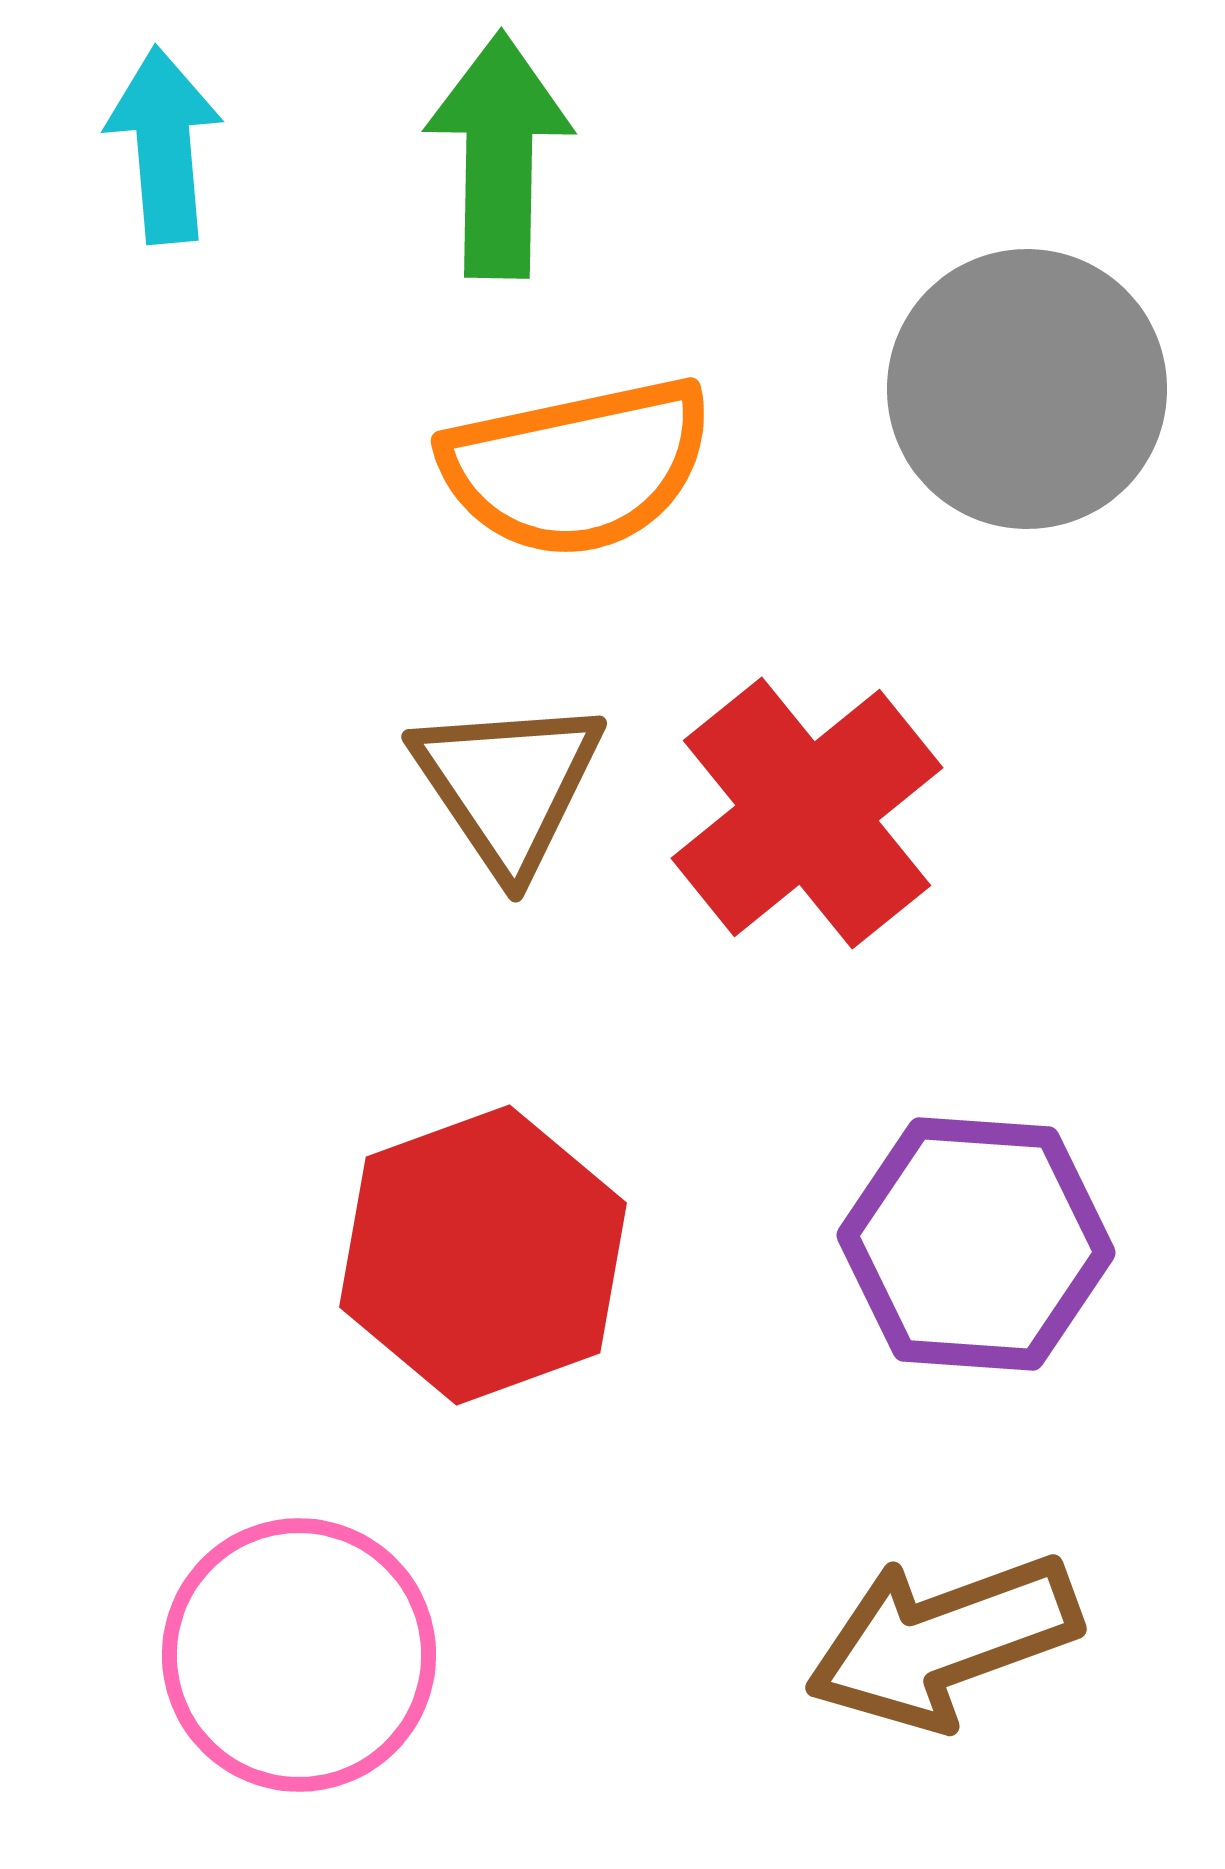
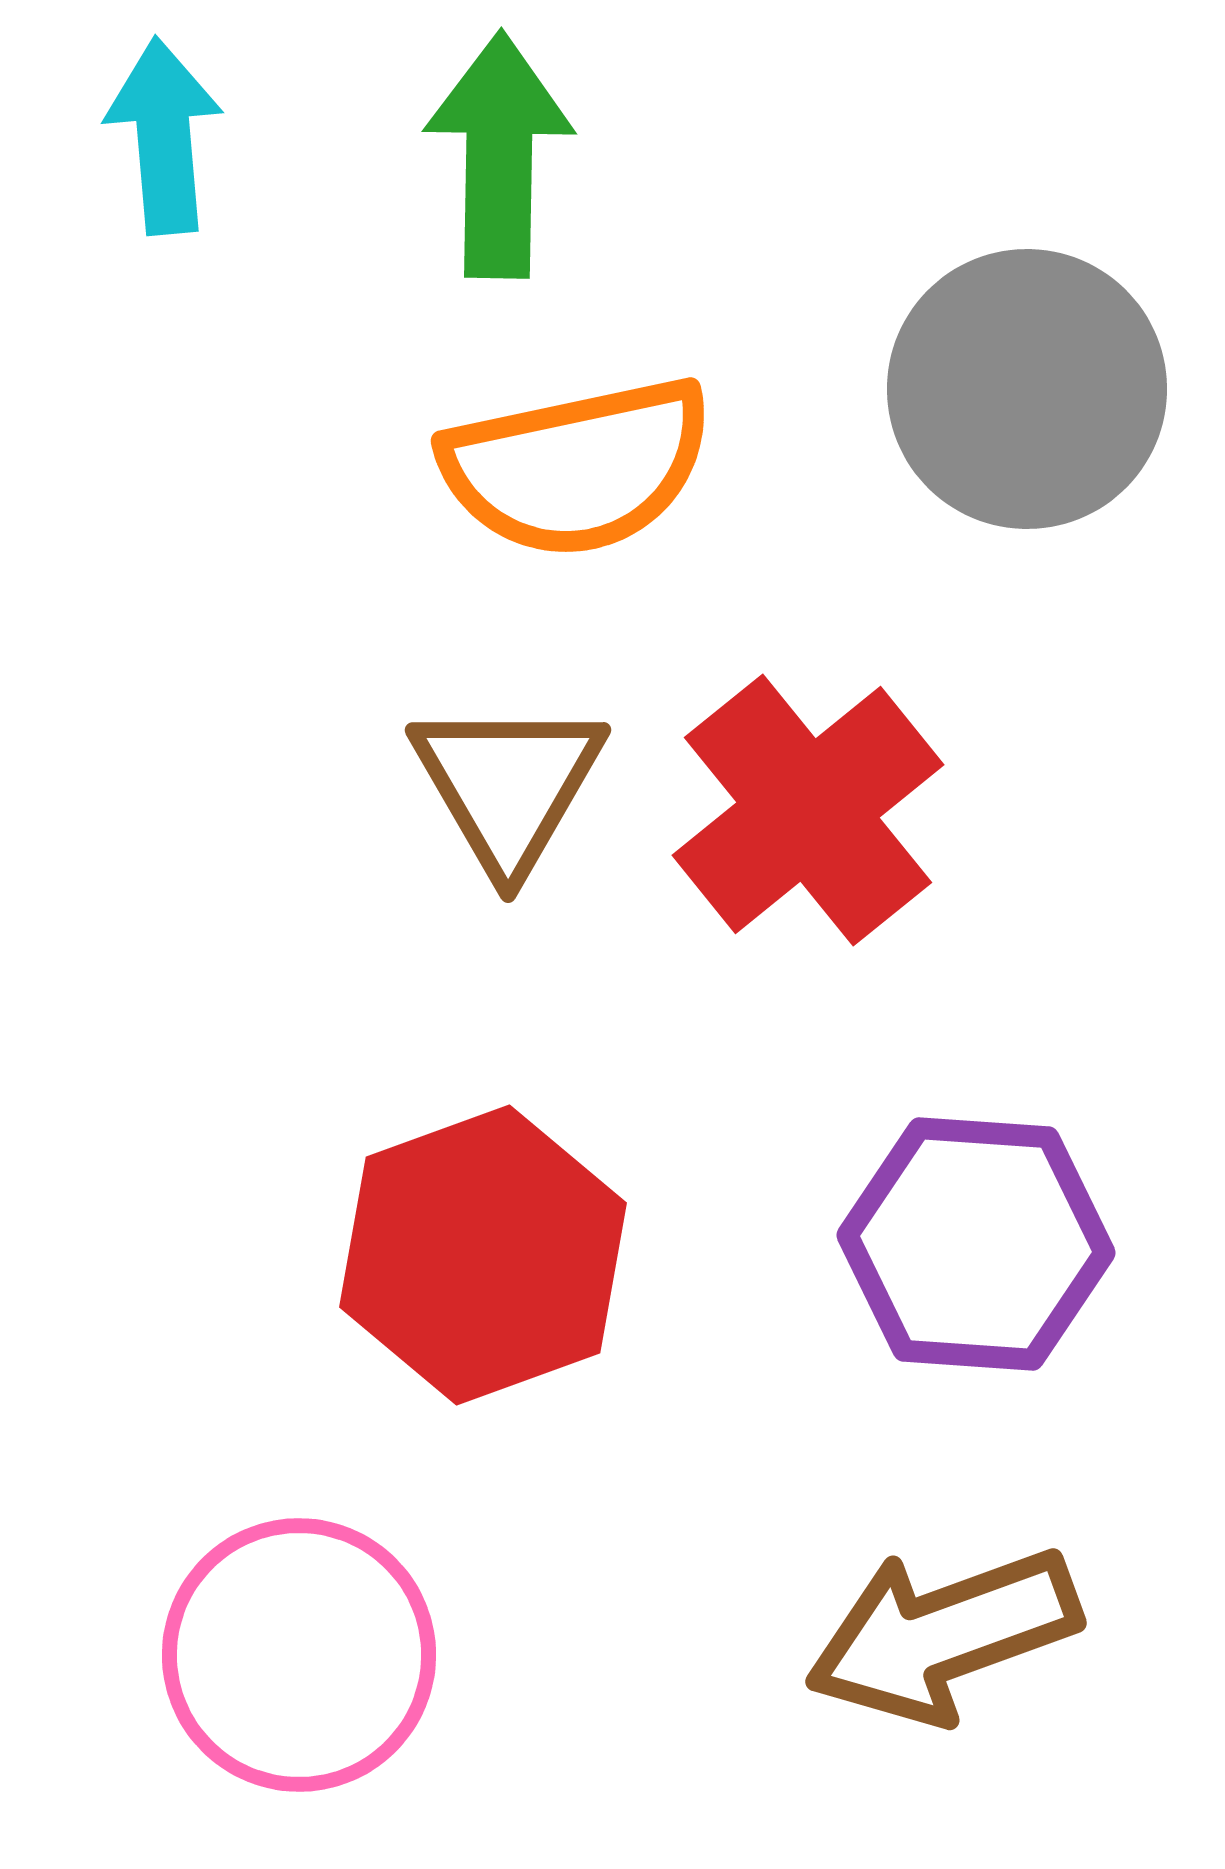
cyan arrow: moved 9 px up
brown triangle: rotated 4 degrees clockwise
red cross: moved 1 px right, 3 px up
brown arrow: moved 6 px up
